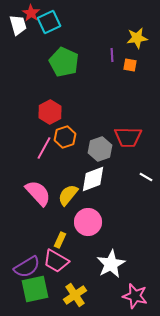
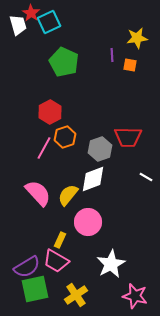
yellow cross: moved 1 px right
